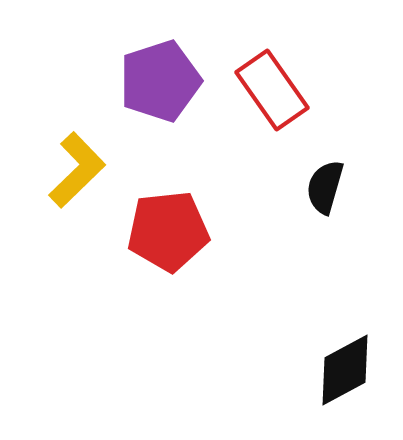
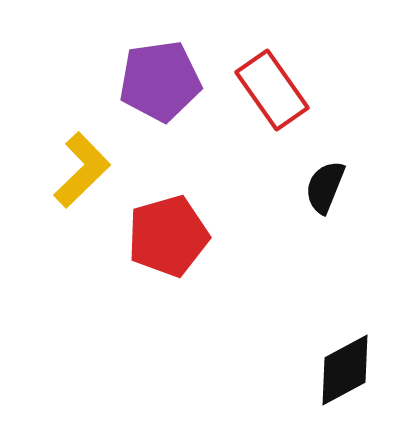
purple pentagon: rotated 10 degrees clockwise
yellow L-shape: moved 5 px right
black semicircle: rotated 6 degrees clockwise
red pentagon: moved 5 px down; rotated 10 degrees counterclockwise
